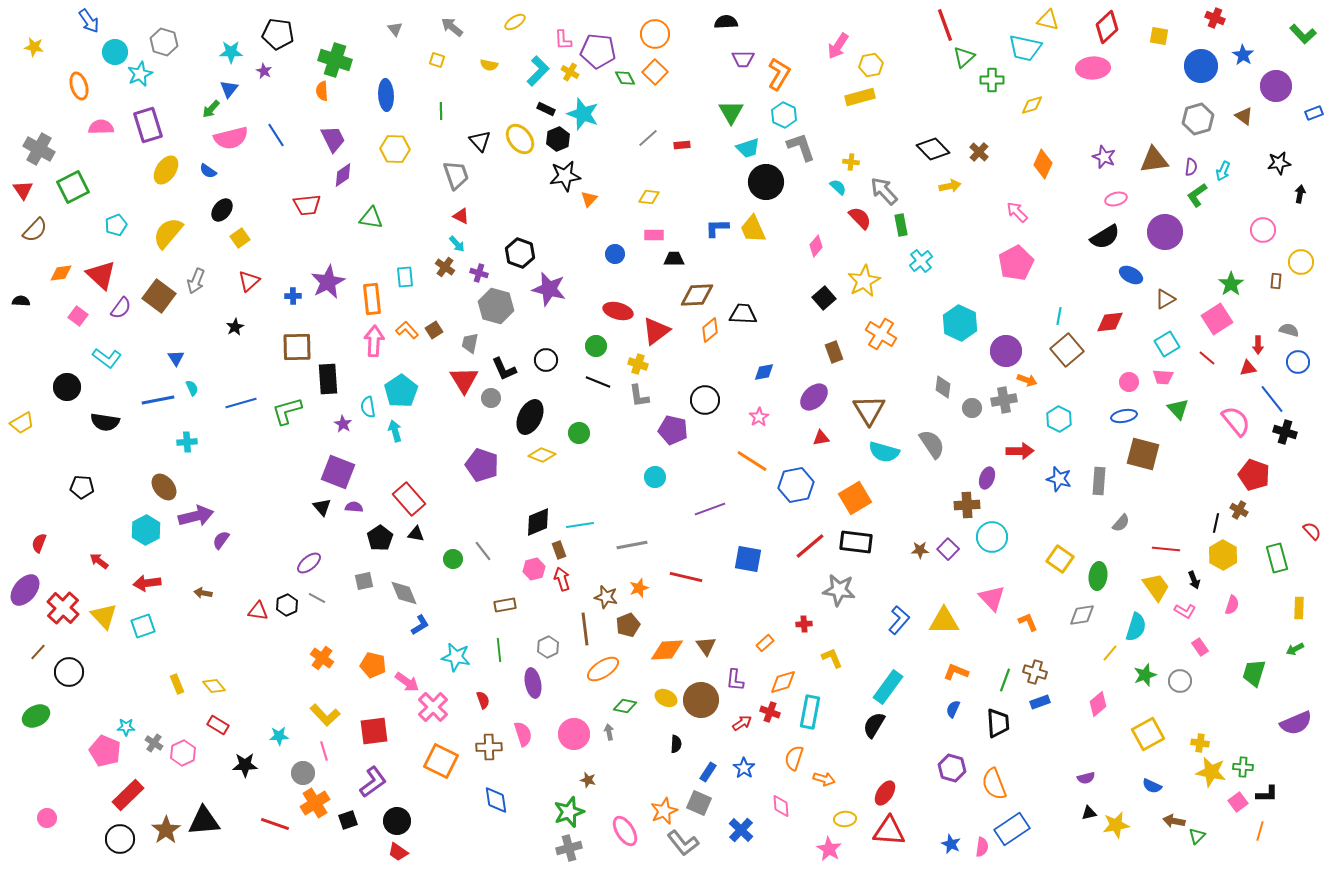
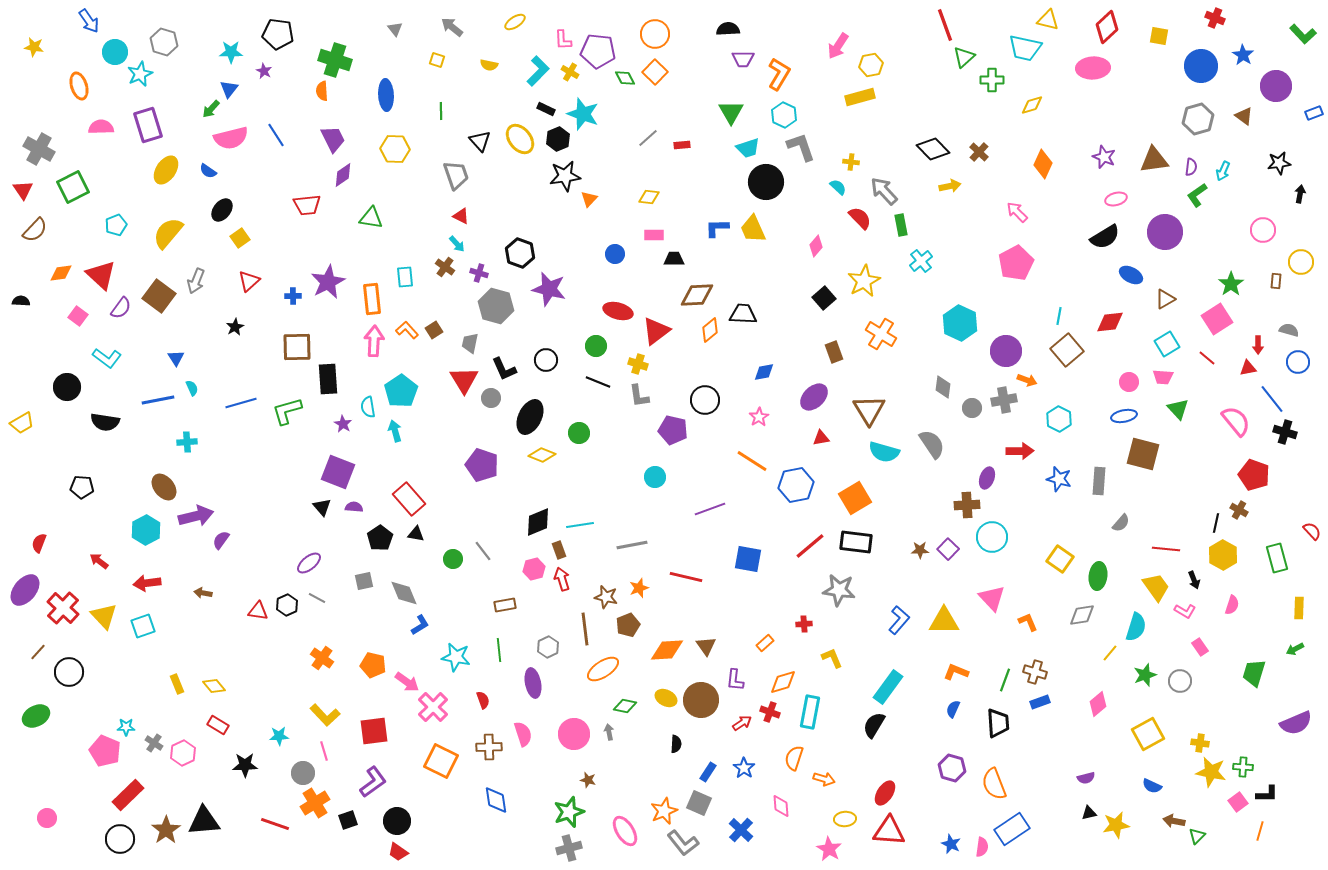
black semicircle at (726, 22): moved 2 px right, 7 px down
